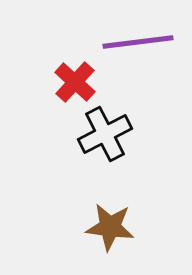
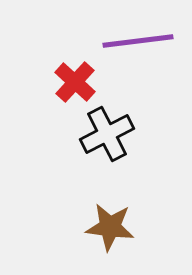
purple line: moved 1 px up
black cross: moved 2 px right
